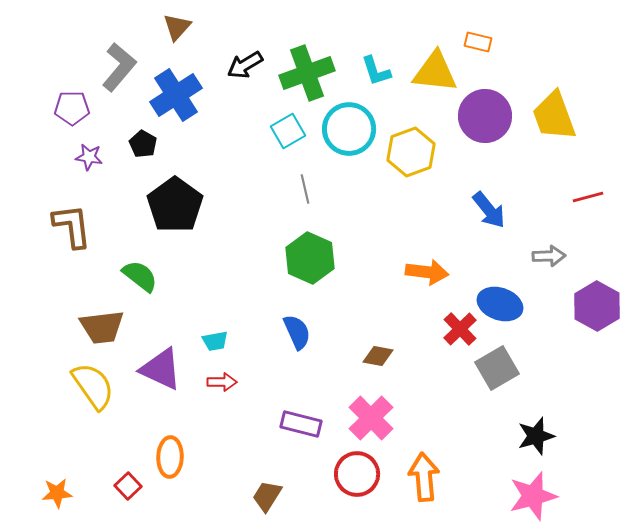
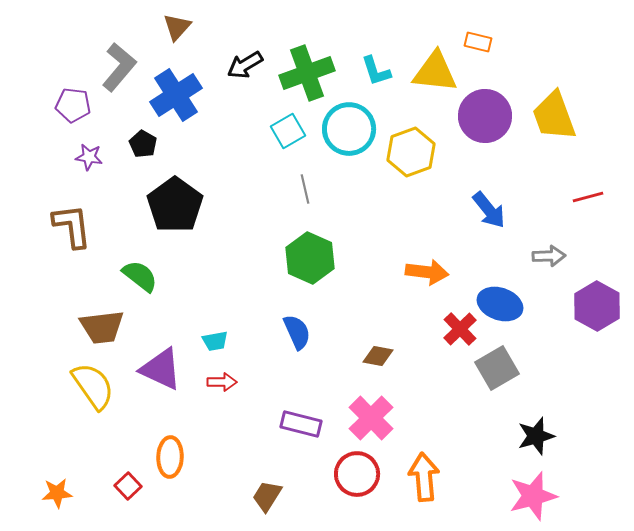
purple pentagon at (72, 108): moved 1 px right, 3 px up; rotated 8 degrees clockwise
